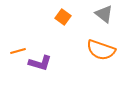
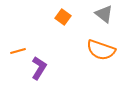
purple L-shape: moved 1 px left, 5 px down; rotated 75 degrees counterclockwise
